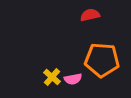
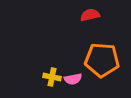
yellow cross: rotated 30 degrees counterclockwise
